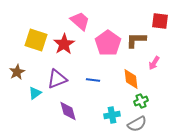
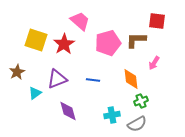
red square: moved 3 px left
pink pentagon: rotated 20 degrees clockwise
